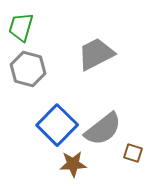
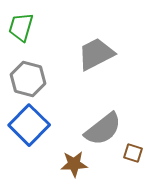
gray hexagon: moved 10 px down
blue square: moved 28 px left
brown star: moved 1 px right
